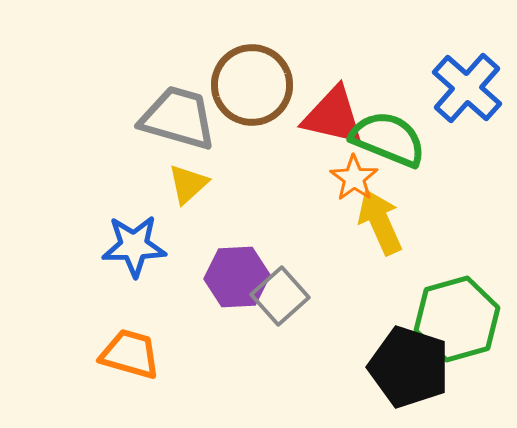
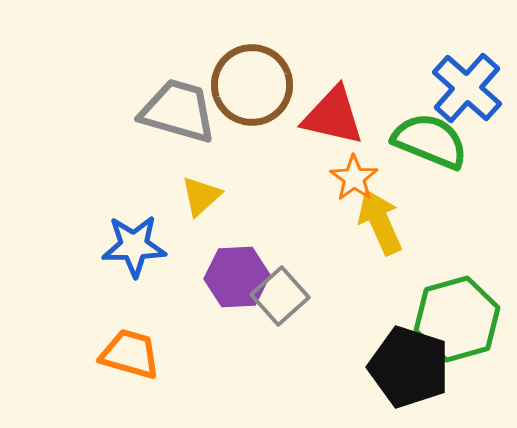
gray trapezoid: moved 7 px up
green semicircle: moved 42 px right, 2 px down
yellow triangle: moved 13 px right, 12 px down
